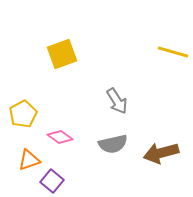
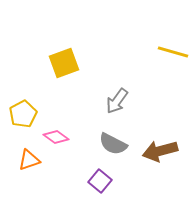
yellow square: moved 2 px right, 9 px down
gray arrow: rotated 68 degrees clockwise
pink diamond: moved 4 px left
gray semicircle: rotated 40 degrees clockwise
brown arrow: moved 1 px left, 2 px up
purple square: moved 48 px right
